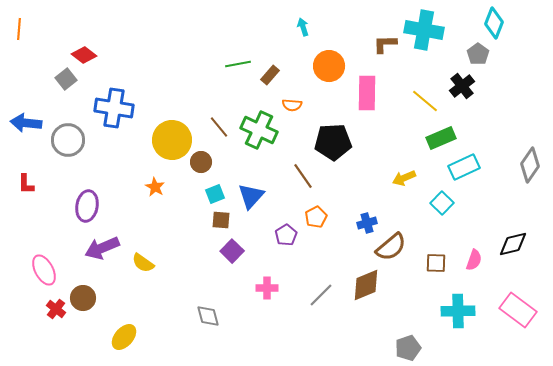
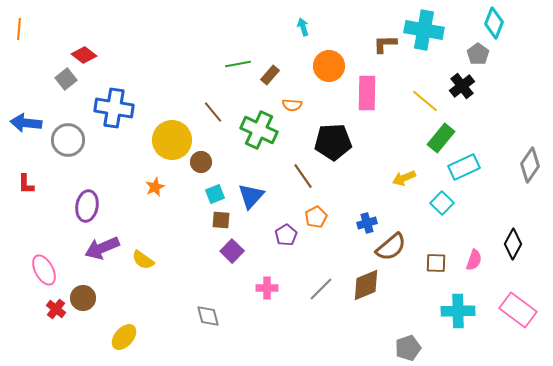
brown line at (219, 127): moved 6 px left, 15 px up
green rectangle at (441, 138): rotated 28 degrees counterclockwise
orange star at (155, 187): rotated 18 degrees clockwise
black diamond at (513, 244): rotated 48 degrees counterclockwise
yellow semicircle at (143, 263): moved 3 px up
gray line at (321, 295): moved 6 px up
